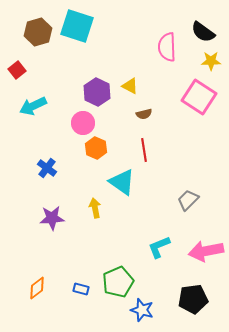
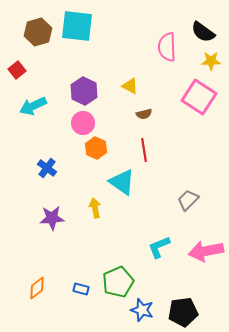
cyan square: rotated 12 degrees counterclockwise
purple hexagon: moved 13 px left, 1 px up
black pentagon: moved 10 px left, 13 px down
